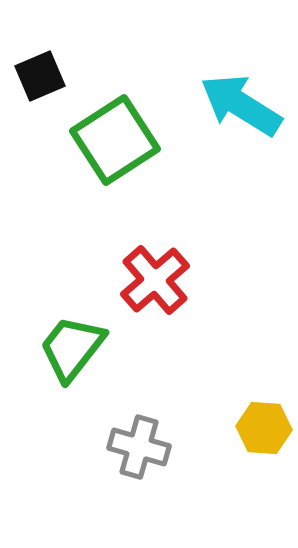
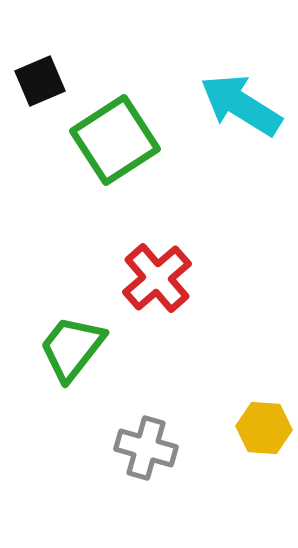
black square: moved 5 px down
red cross: moved 2 px right, 2 px up
gray cross: moved 7 px right, 1 px down
